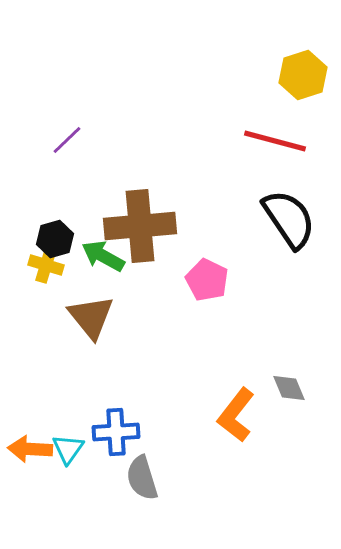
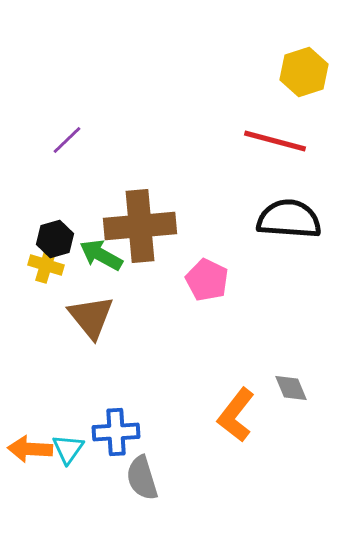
yellow hexagon: moved 1 px right, 3 px up
black semicircle: rotated 52 degrees counterclockwise
green arrow: moved 2 px left, 1 px up
gray diamond: moved 2 px right
